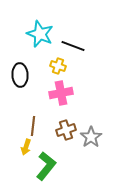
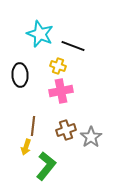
pink cross: moved 2 px up
